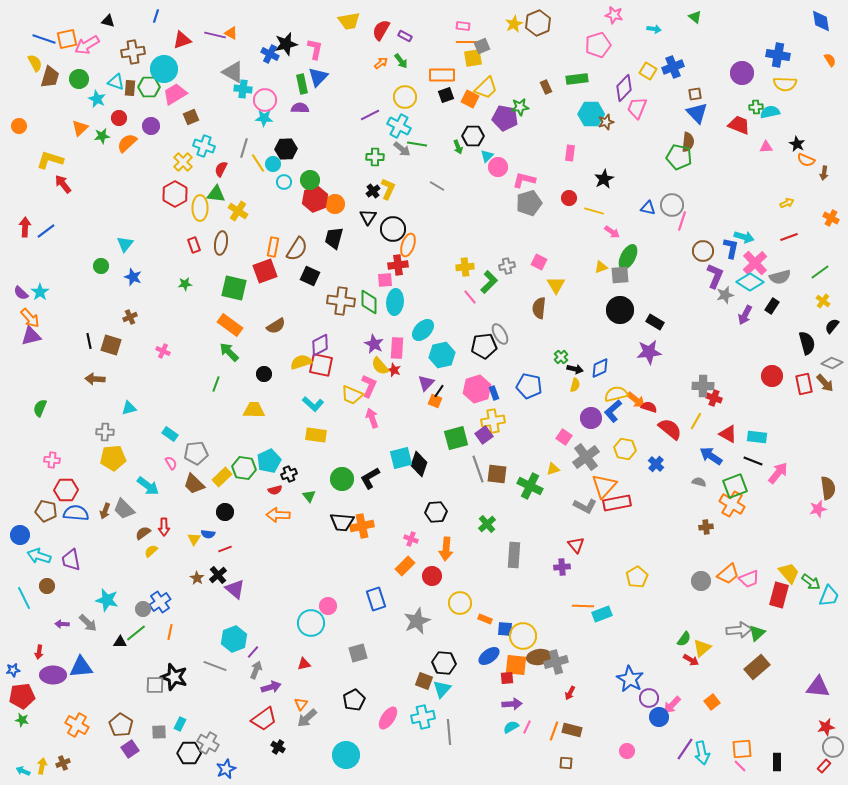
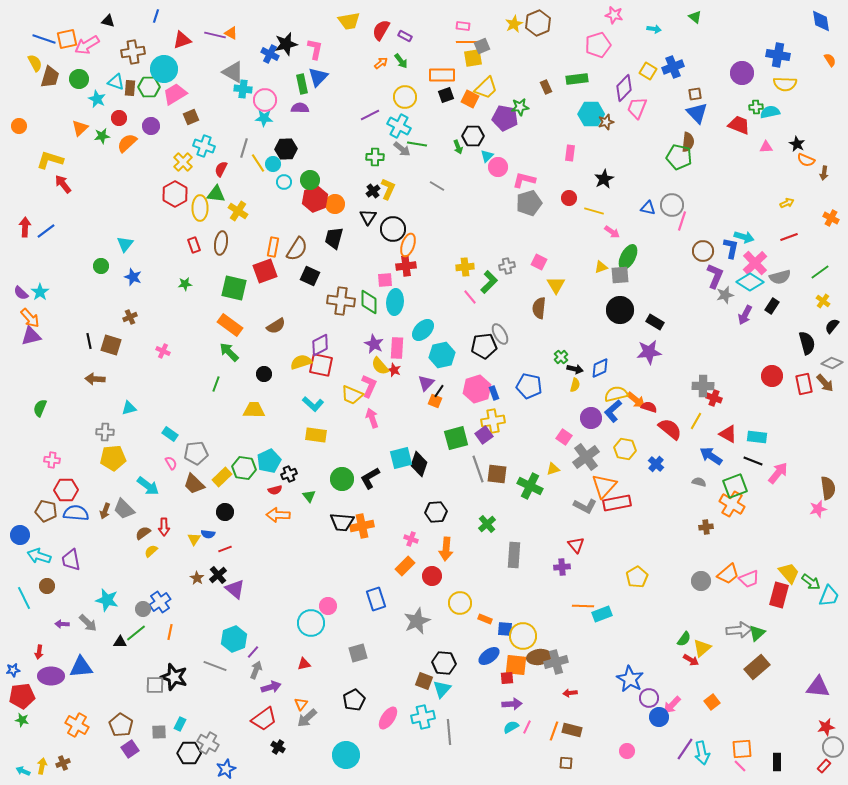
red cross at (398, 265): moved 8 px right, 1 px down
purple ellipse at (53, 675): moved 2 px left, 1 px down
red arrow at (570, 693): rotated 56 degrees clockwise
